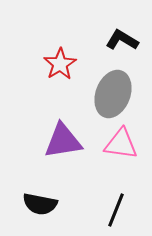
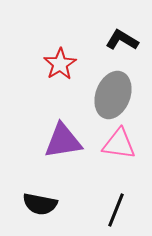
gray ellipse: moved 1 px down
pink triangle: moved 2 px left
